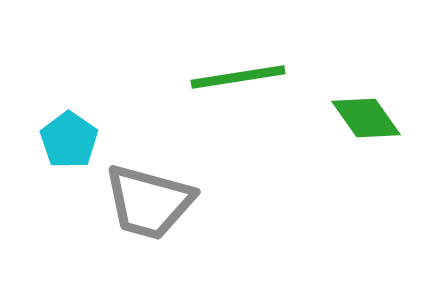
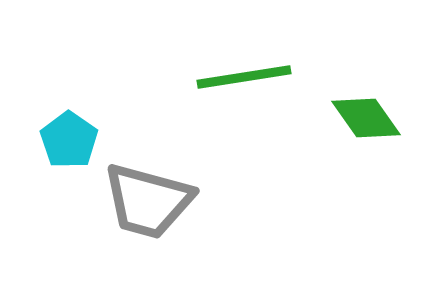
green line: moved 6 px right
gray trapezoid: moved 1 px left, 1 px up
